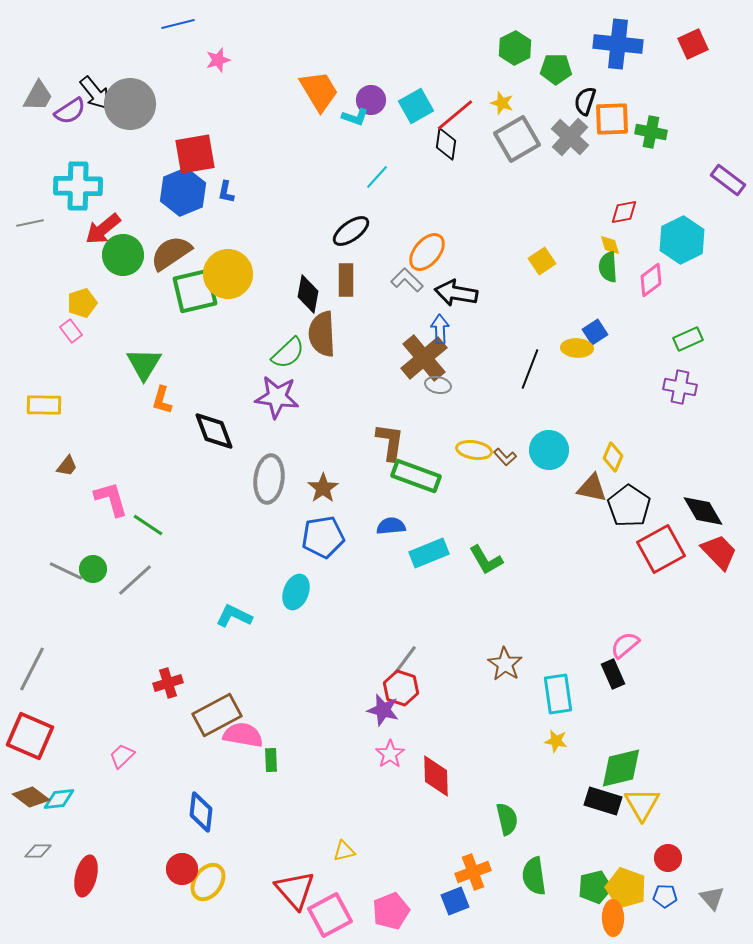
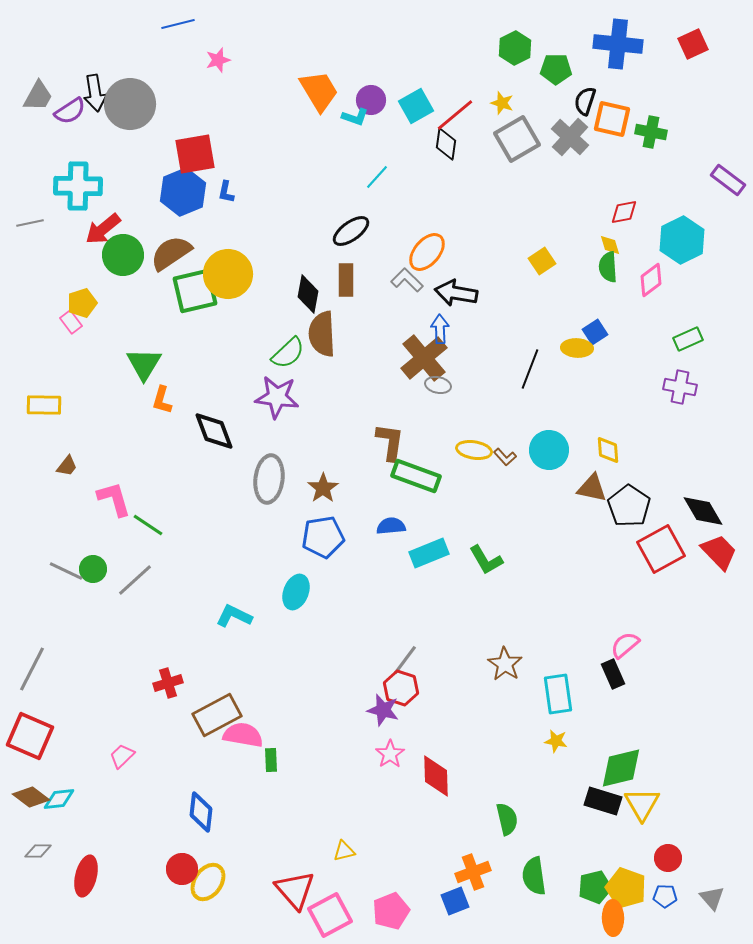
black arrow at (95, 93): rotated 30 degrees clockwise
orange square at (612, 119): rotated 15 degrees clockwise
pink rectangle at (71, 331): moved 9 px up
yellow diamond at (613, 457): moved 5 px left, 7 px up; rotated 28 degrees counterclockwise
pink L-shape at (111, 499): moved 3 px right
